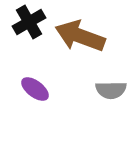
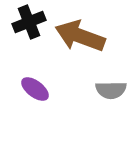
black cross: rotated 8 degrees clockwise
